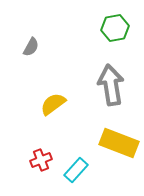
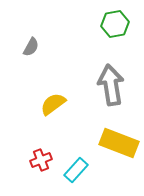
green hexagon: moved 4 px up
